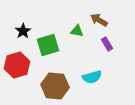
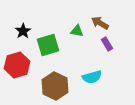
brown arrow: moved 1 px right, 3 px down
brown hexagon: rotated 20 degrees clockwise
